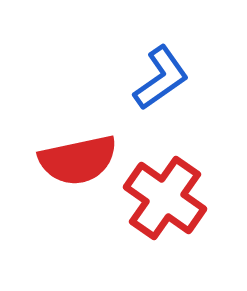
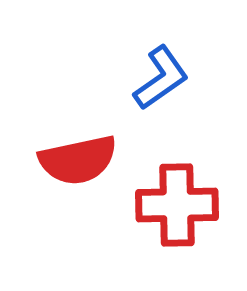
red cross: moved 12 px right, 7 px down; rotated 36 degrees counterclockwise
